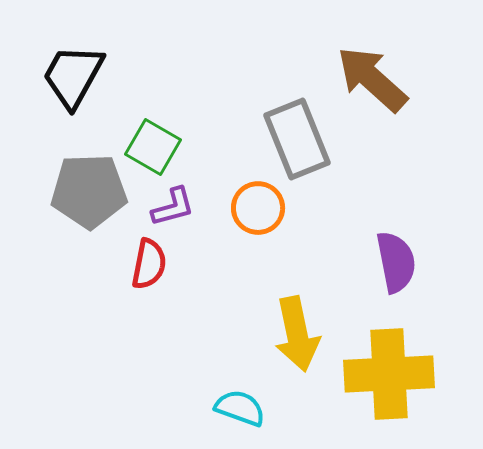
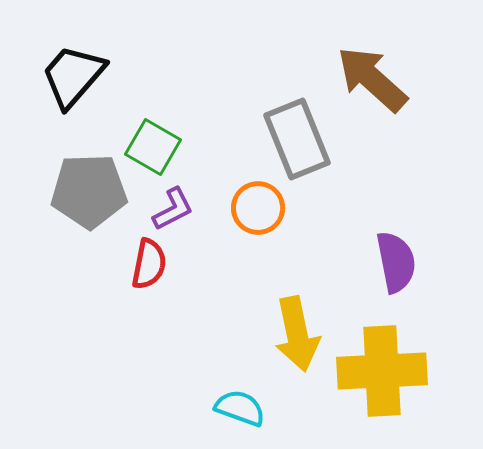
black trapezoid: rotated 12 degrees clockwise
purple L-shape: moved 2 px down; rotated 12 degrees counterclockwise
yellow cross: moved 7 px left, 3 px up
